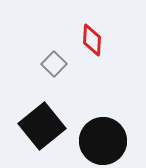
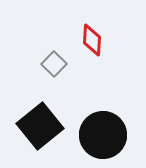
black square: moved 2 px left
black circle: moved 6 px up
